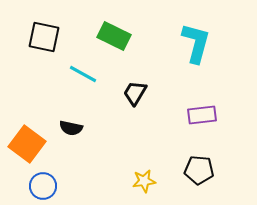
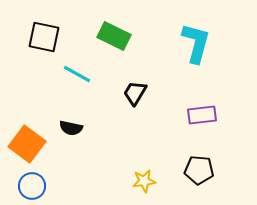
cyan line: moved 6 px left
blue circle: moved 11 px left
